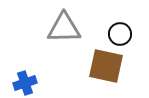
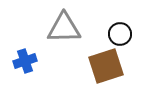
brown square: rotated 30 degrees counterclockwise
blue cross: moved 22 px up
